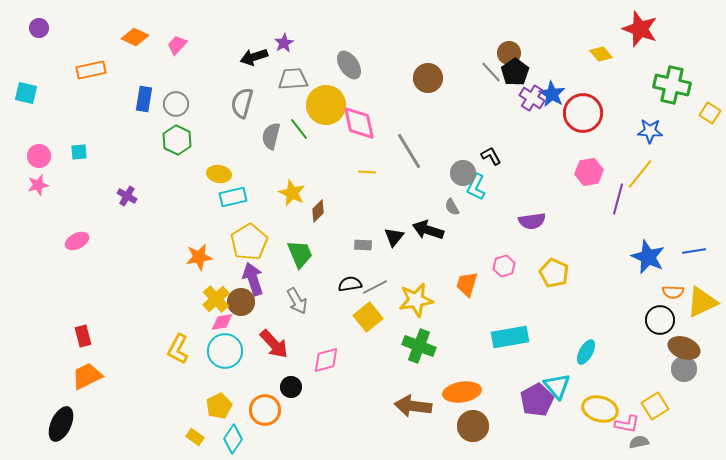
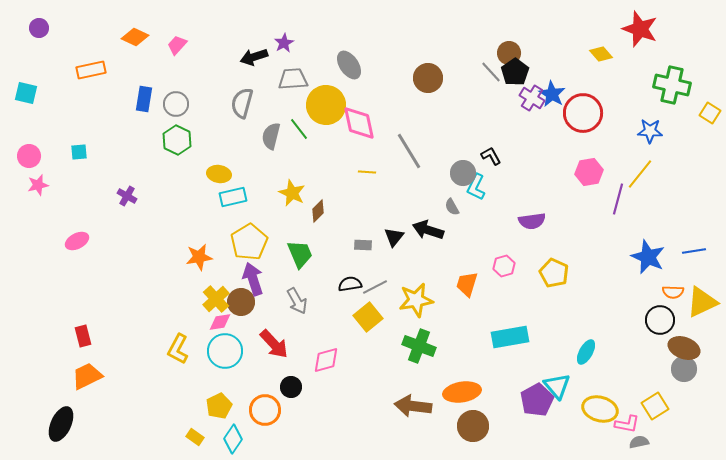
pink circle at (39, 156): moved 10 px left
pink diamond at (222, 322): moved 2 px left
